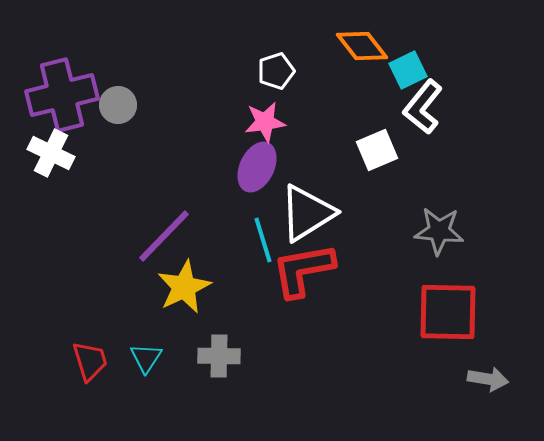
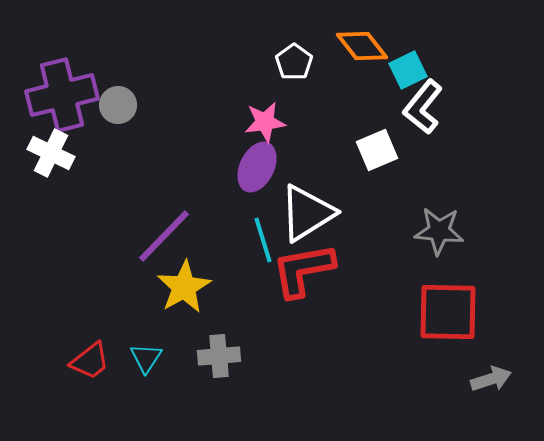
white pentagon: moved 18 px right, 9 px up; rotated 18 degrees counterclockwise
yellow star: rotated 4 degrees counterclockwise
gray cross: rotated 6 degrees counterclockwise
red trapezoid: rotated 69 degrees clockwise
gray arrow: moved 3 px right; rotated 27 degrees counterclockwise
